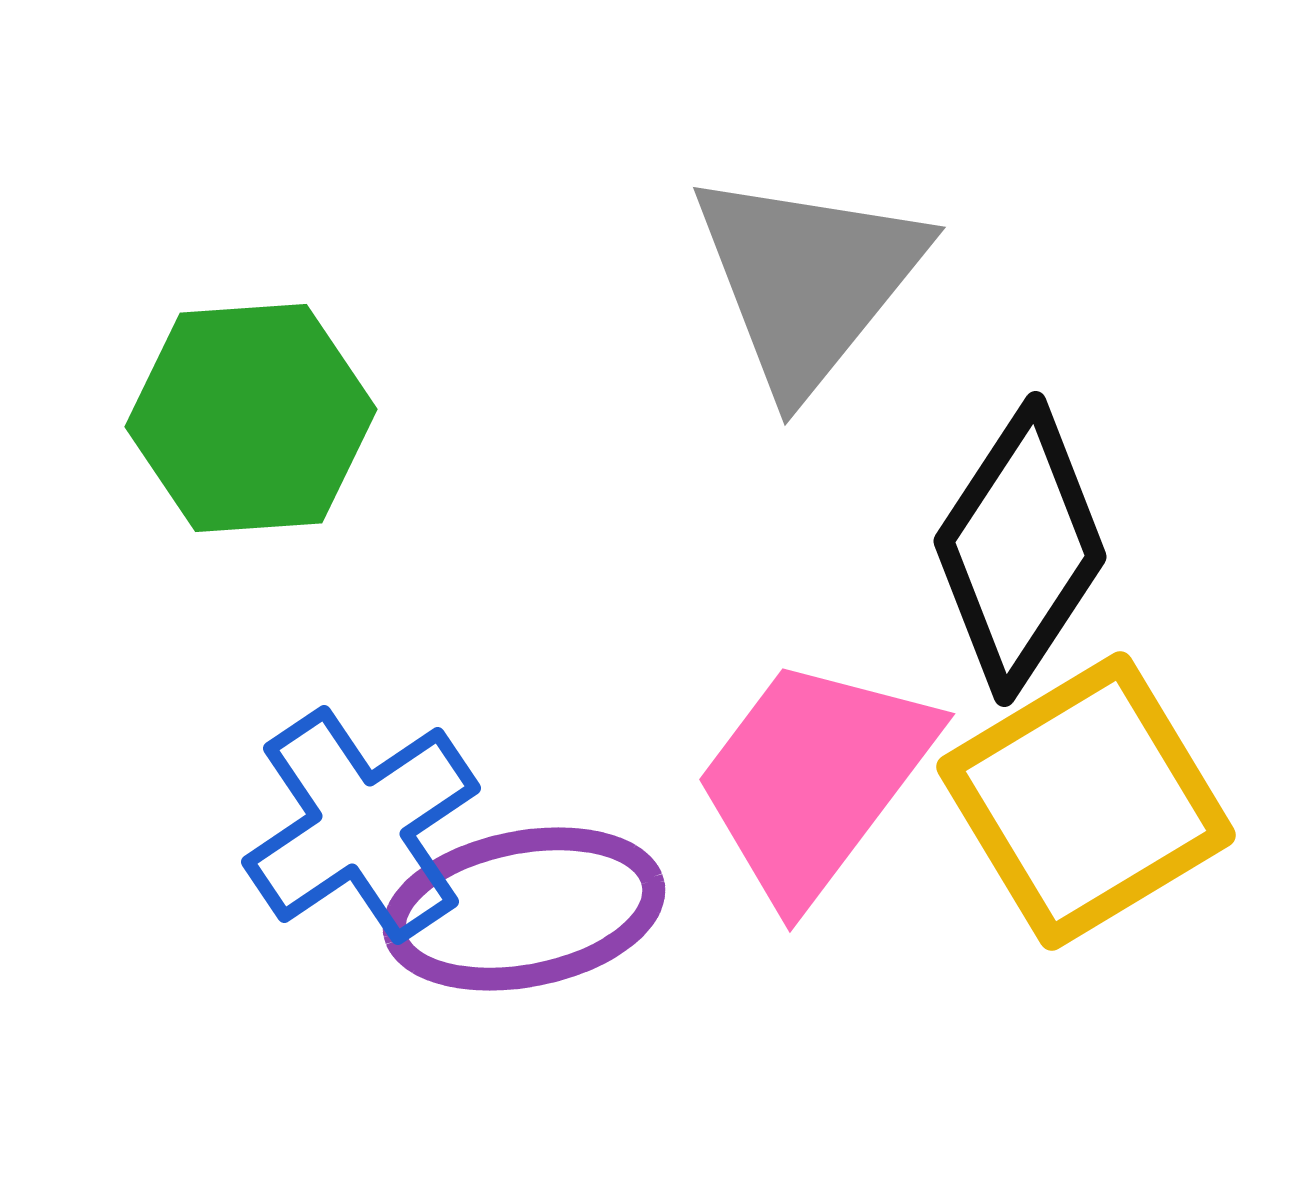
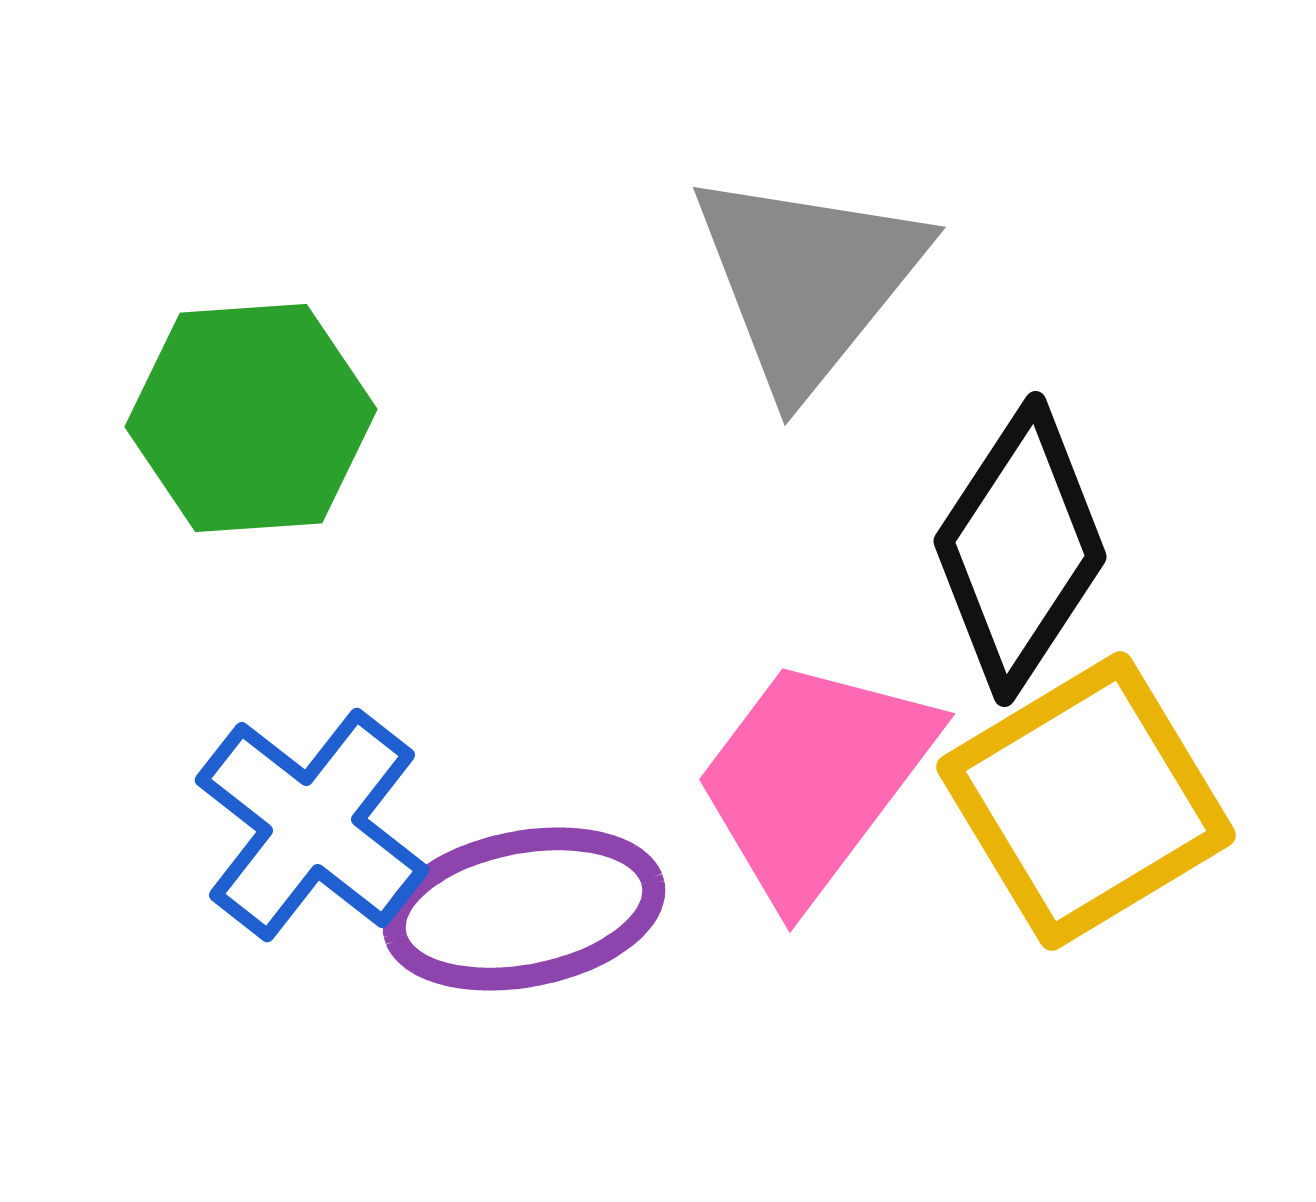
blue cross: moved 49 px left; rotated 18 degrees counterclockwise
